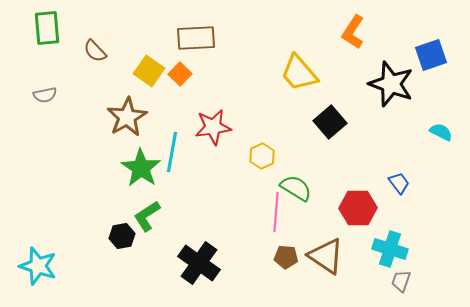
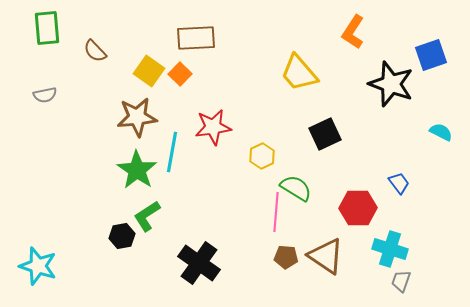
brown star: moved 10 px right; rotated 24 degrees clockwise
black square: moved 5 px left, 12 px down; rotated 16 degrees clockwise
green star: moved 4 px left, 2 px down
